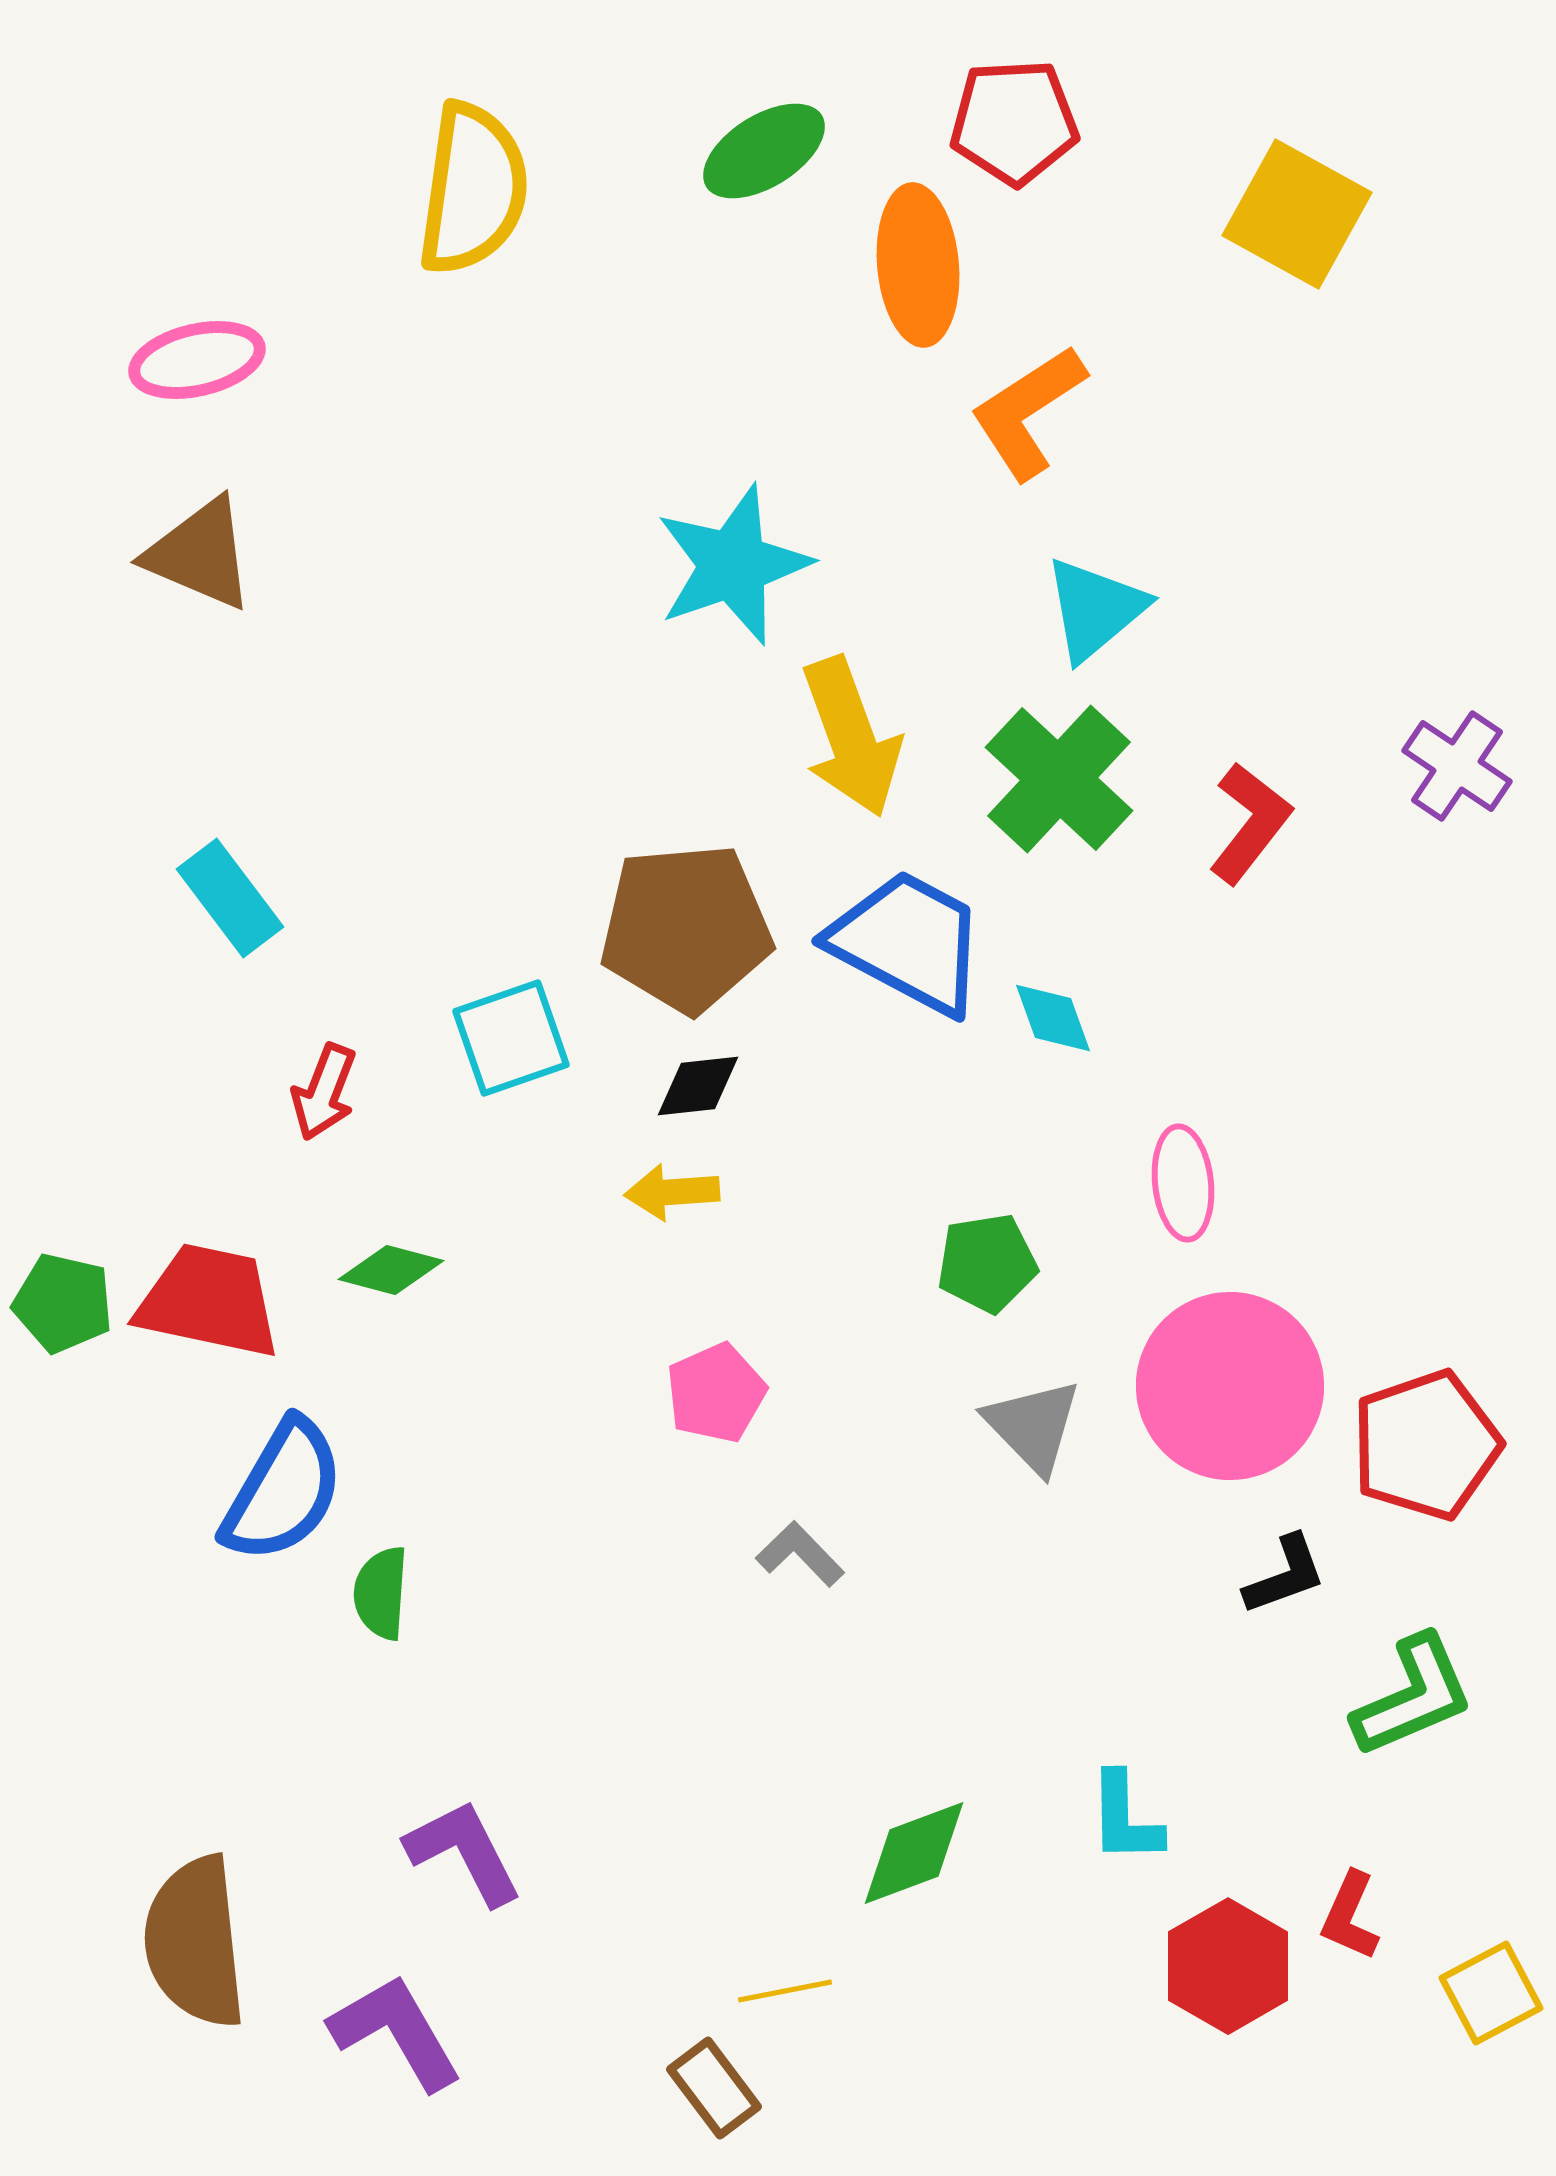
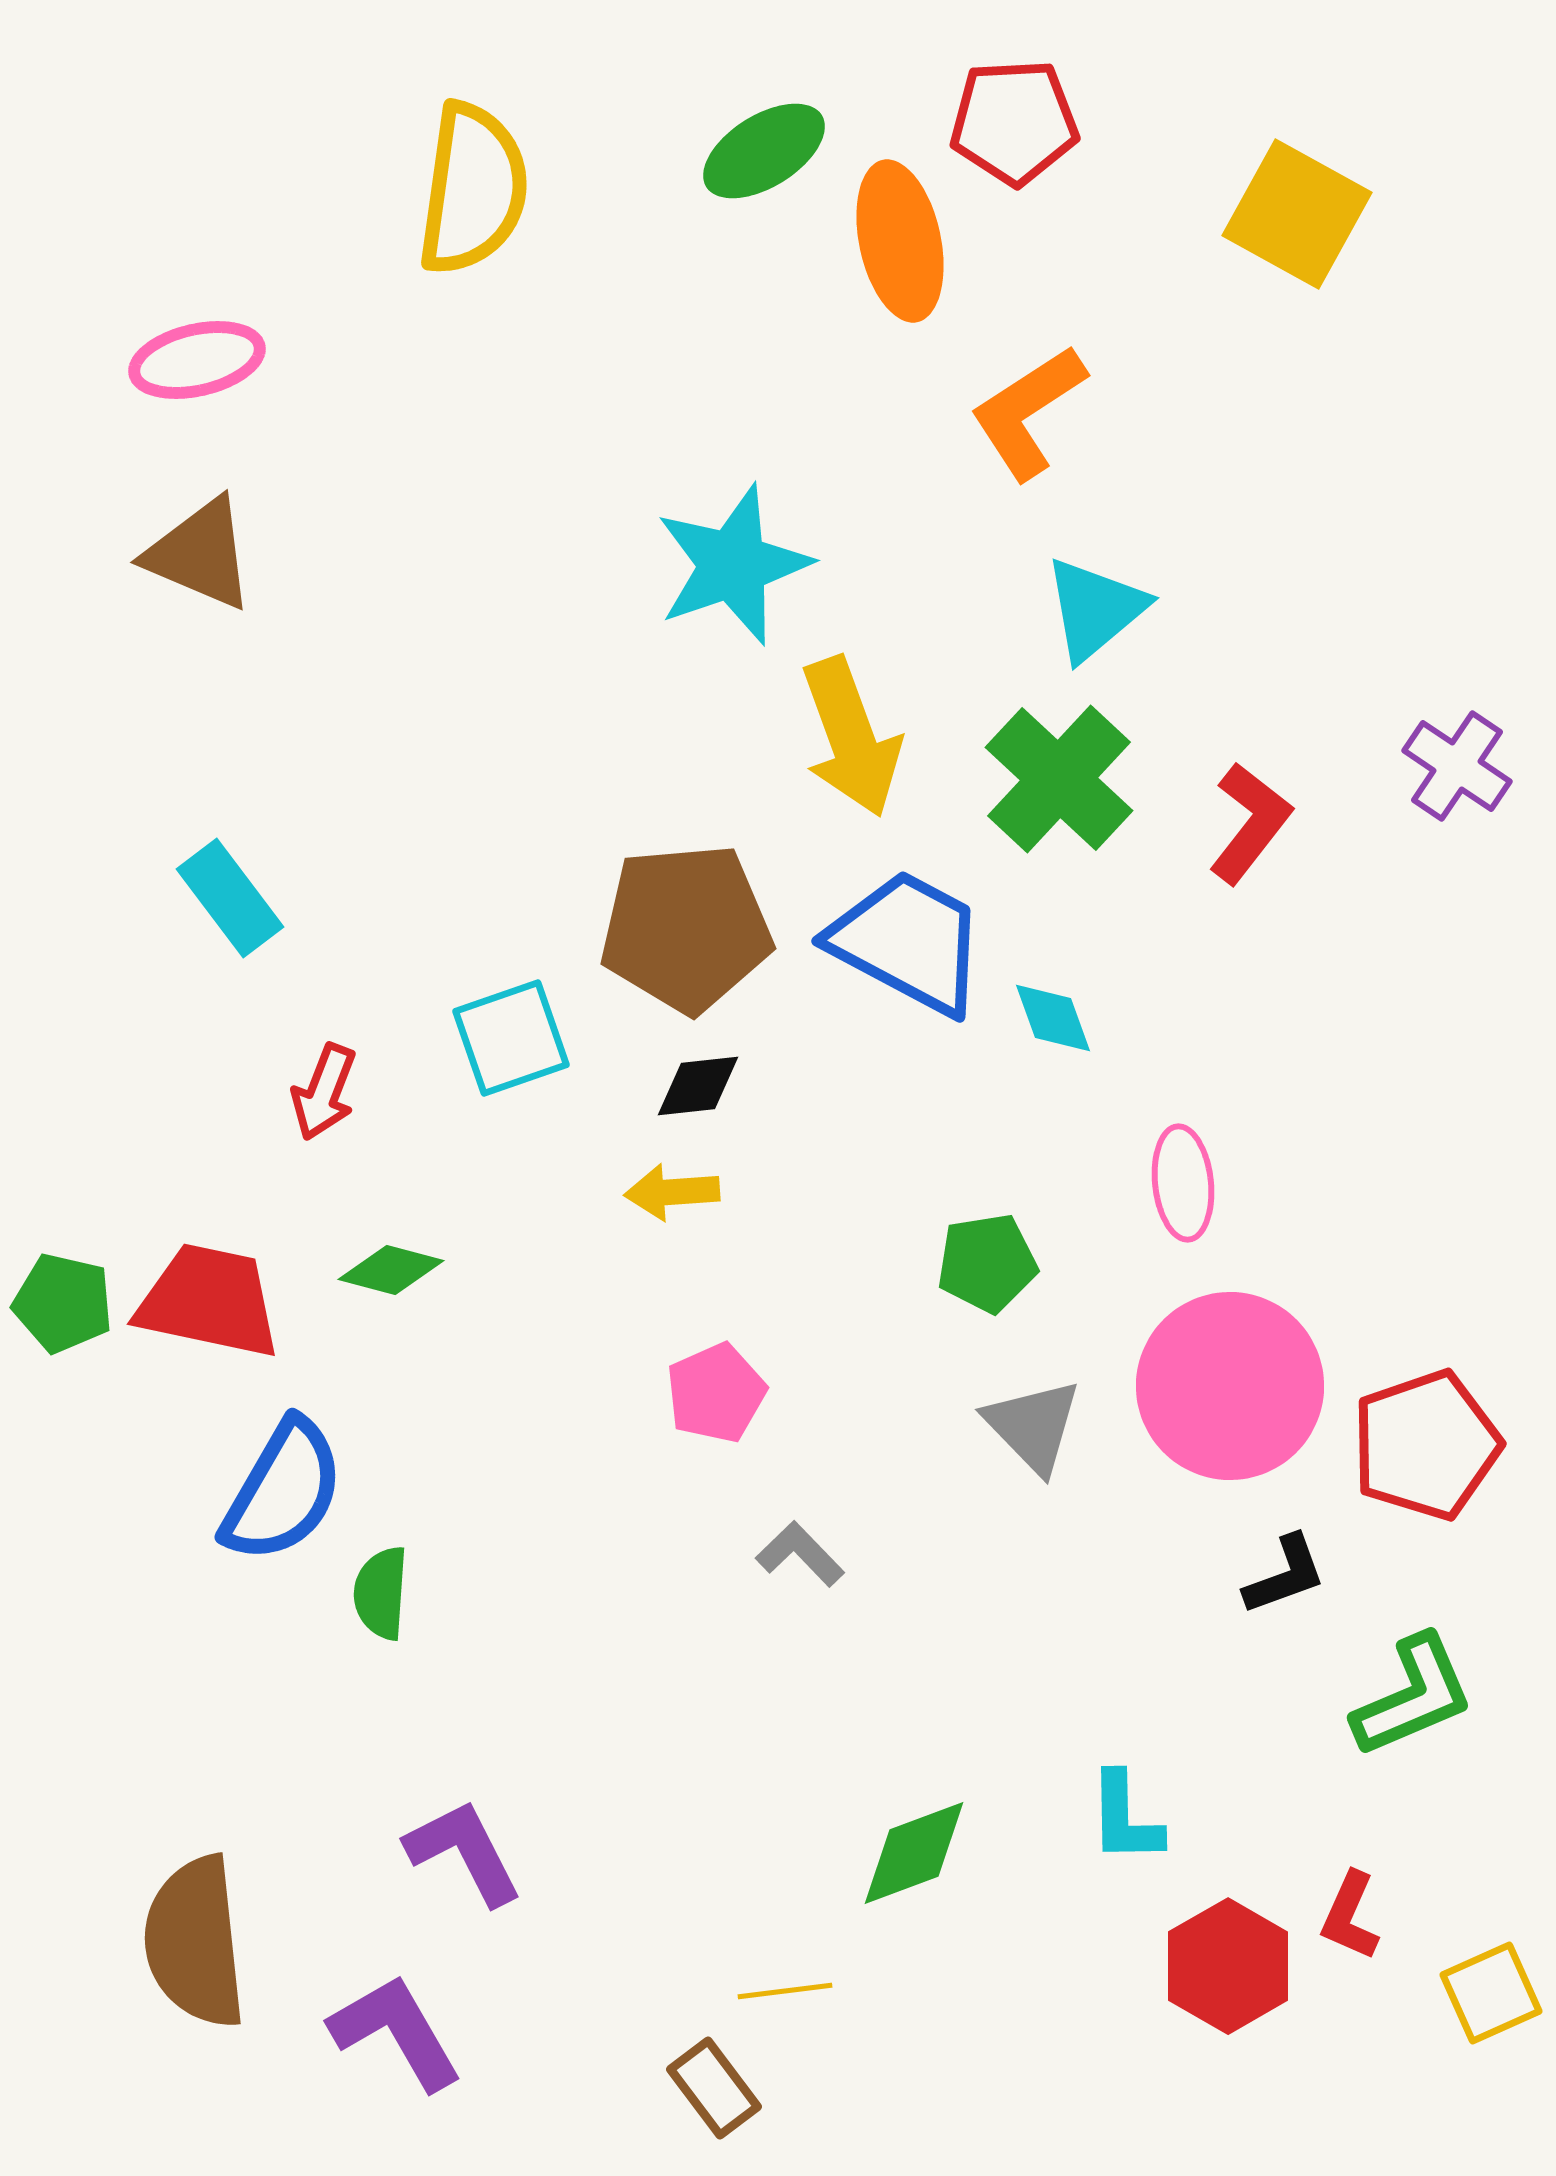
orange ellipse at (918, 265): moved 18 px left, 24 px up; rotated 7 degrees counterclockwise
yellow line at (785, 1991): rotated 4 degrees clockwise
yellow square at (1491, 1993): rotated 4 degrees clockwise
